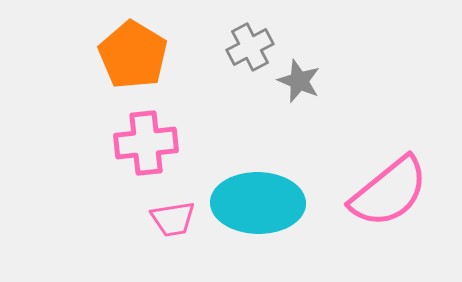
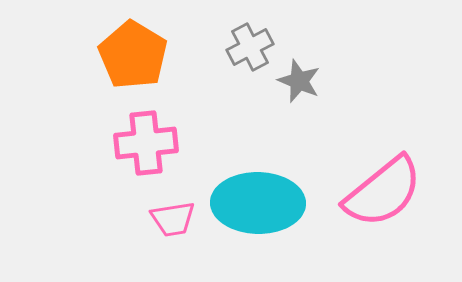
pink semicircle: moved 6 px left
